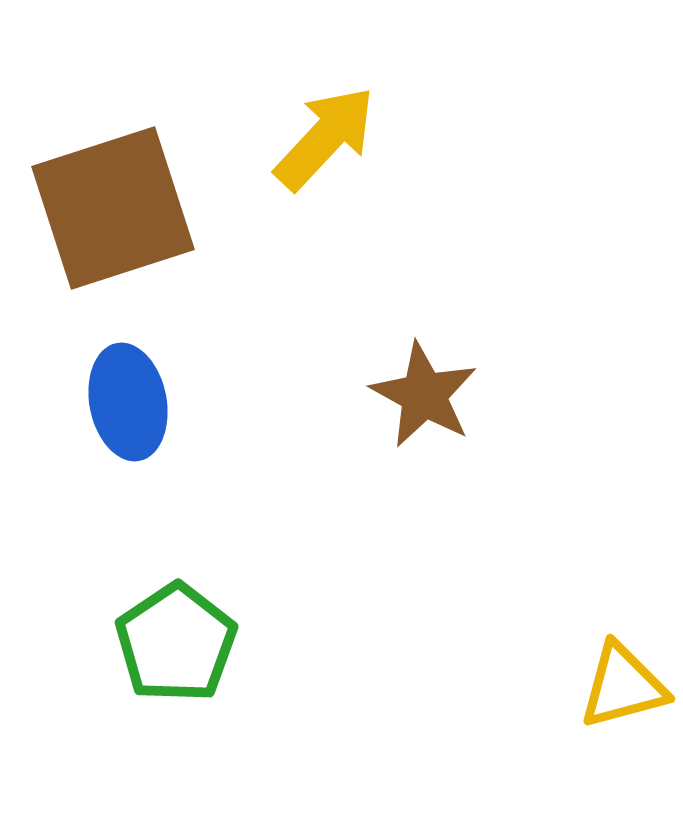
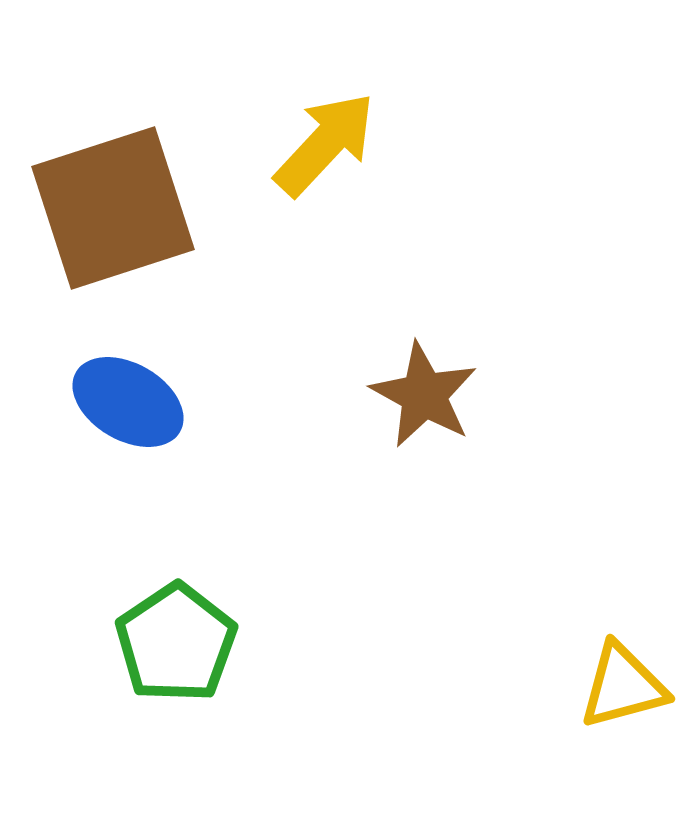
yellow arrow: moved 6 px down
blue ellipse: rotated 49 degrees counterclockwise
